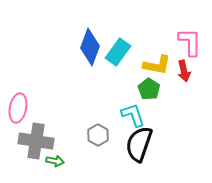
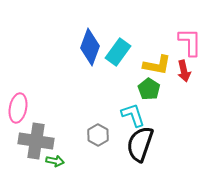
black semicircle: moved 1 px right
